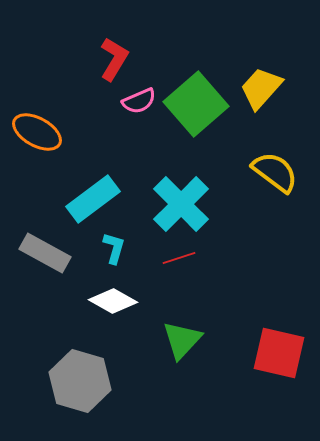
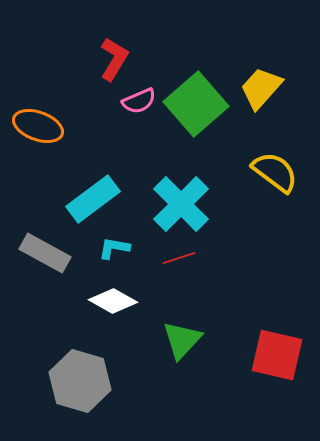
orange ellipse: moved 1 px right, 6 px up; rotated 9 degrees counterclockwise
cyan L-shape: rotated 96 degrees counterclockwise
red square: moved 2 px left, 2 px down
